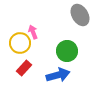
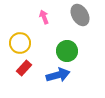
pink arrow: moved 11 px right, 15 px up
